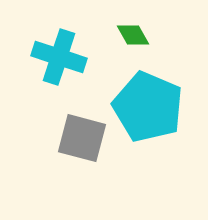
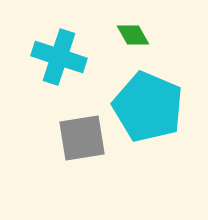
gray square: rotated 24 degrees counterclockwise
